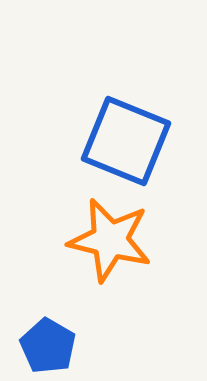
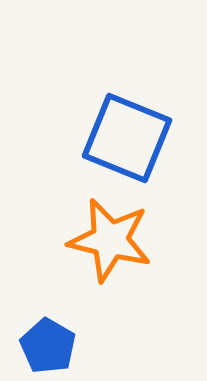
blue square: moved 1 px right, 3 px up
